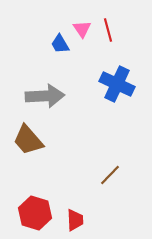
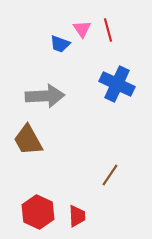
blue trapezoid: rotated 40 degrees counterclockwise
brown trapezoid: rotated 12 degrees clockwise
brown line: rotated 10 degrees counterclockwise
red hexagon: moved 3 px right, 1 px up; rotated 8 degrees clockwise
red trapezoid: moved 2 px right, 4 px up
